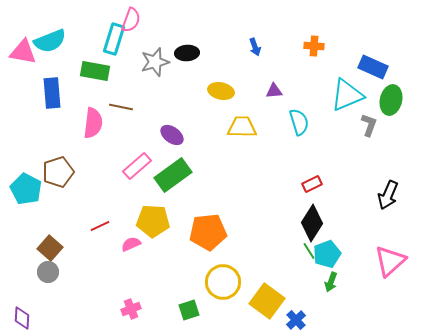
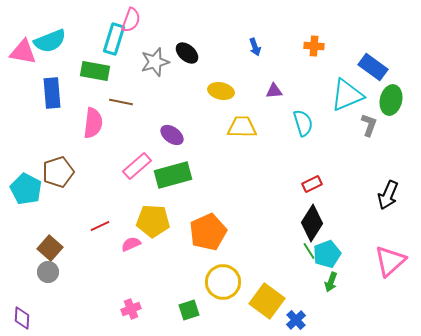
black ellipse at (187, 53): rotated 45 degrees clockwise
blue rectangle at (373, 67): rotated 12 degrees clockwise
brown line at (121, 107): moved 5 px up
cyan semicircle at (299, 122): moved 4 px right, 1 px down
green rectangle at (173, 175): rotated 21 degrees clockwise
orange pentagon at (208, 232): rotated 18 degrees counterclockwise
